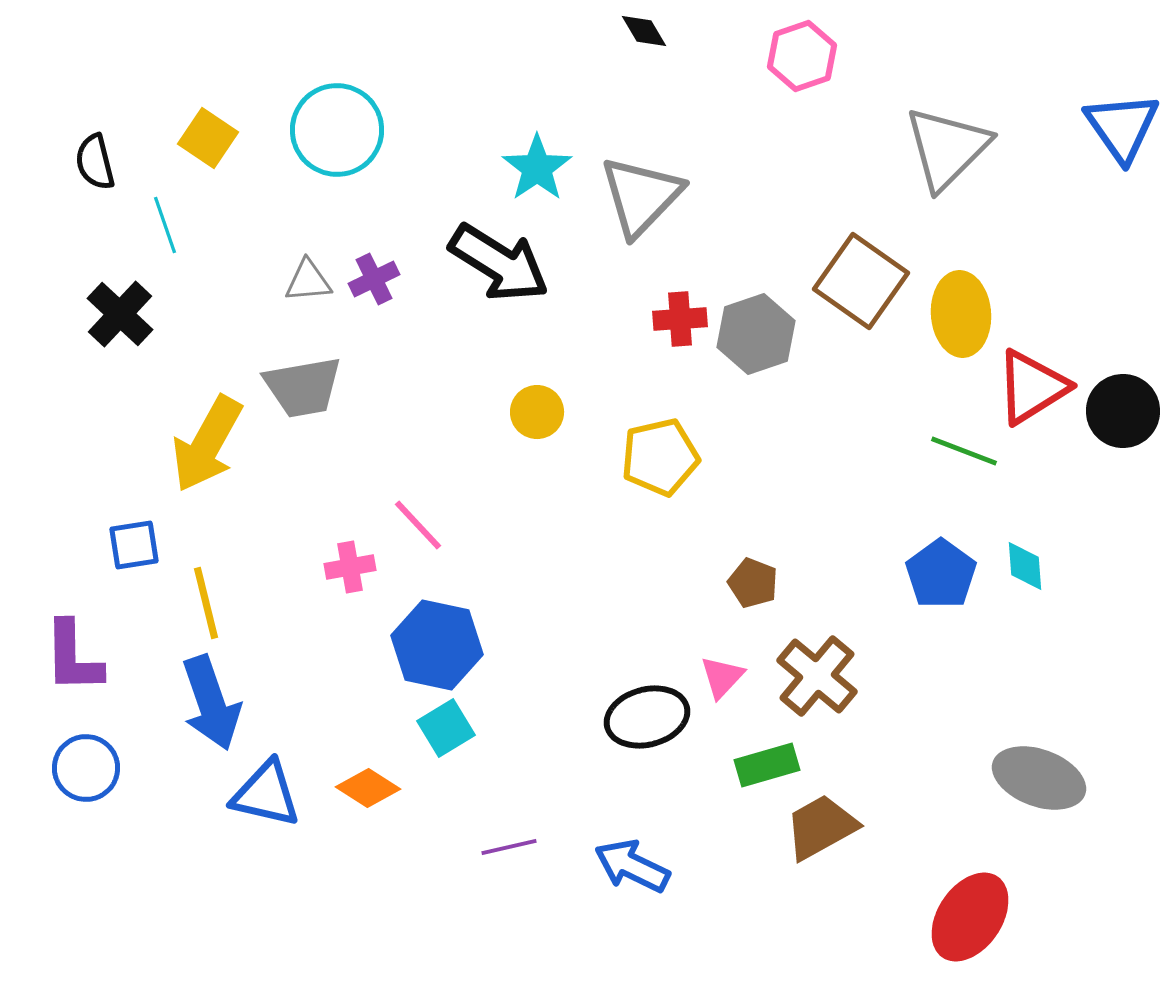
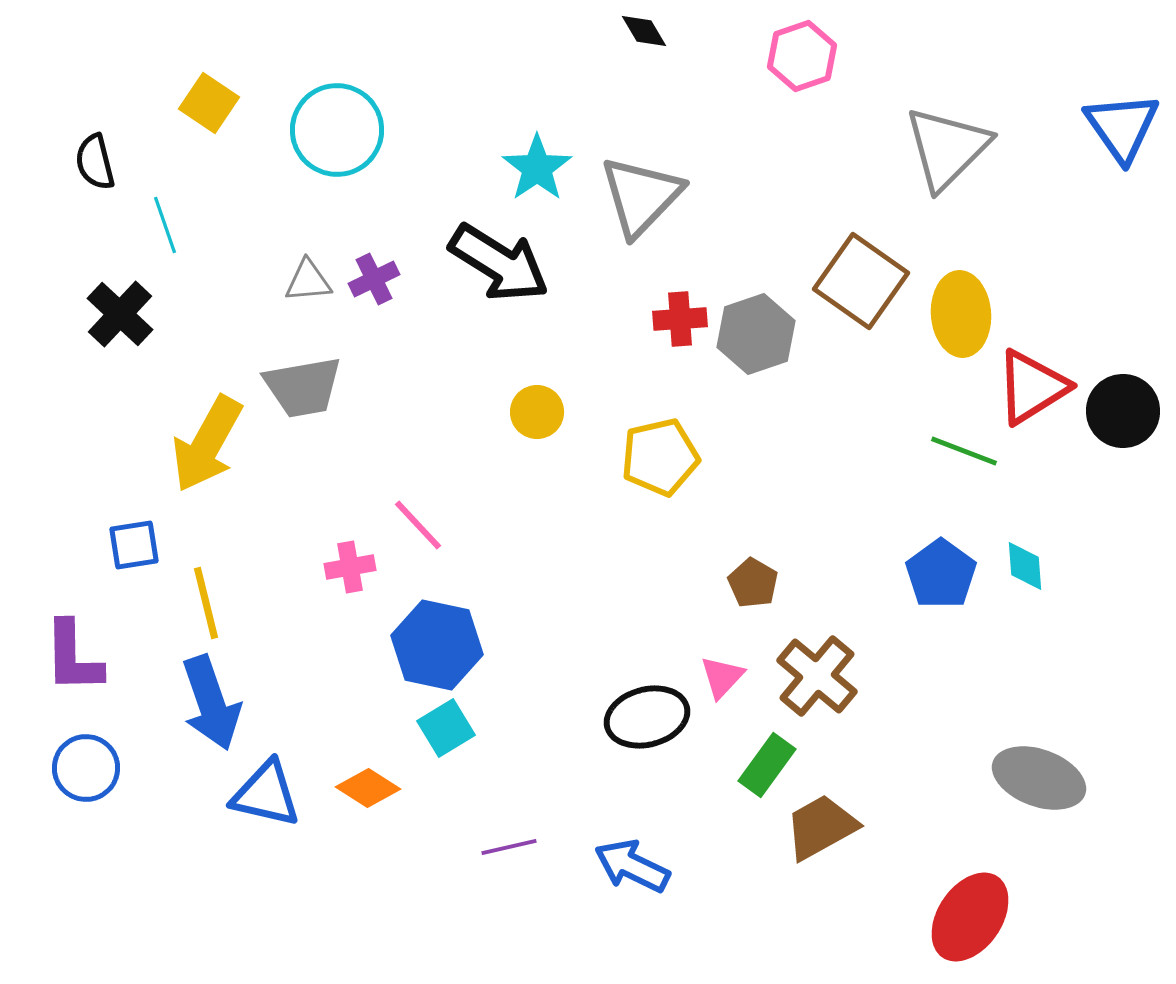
yellow square at (208, 138): moved 1 px right, 35 px up
brown pentagon at (753, 583): rotated 9 degrees clockwise
green rectangle at (767, 765): rotated 38 degrees counterclockwise
